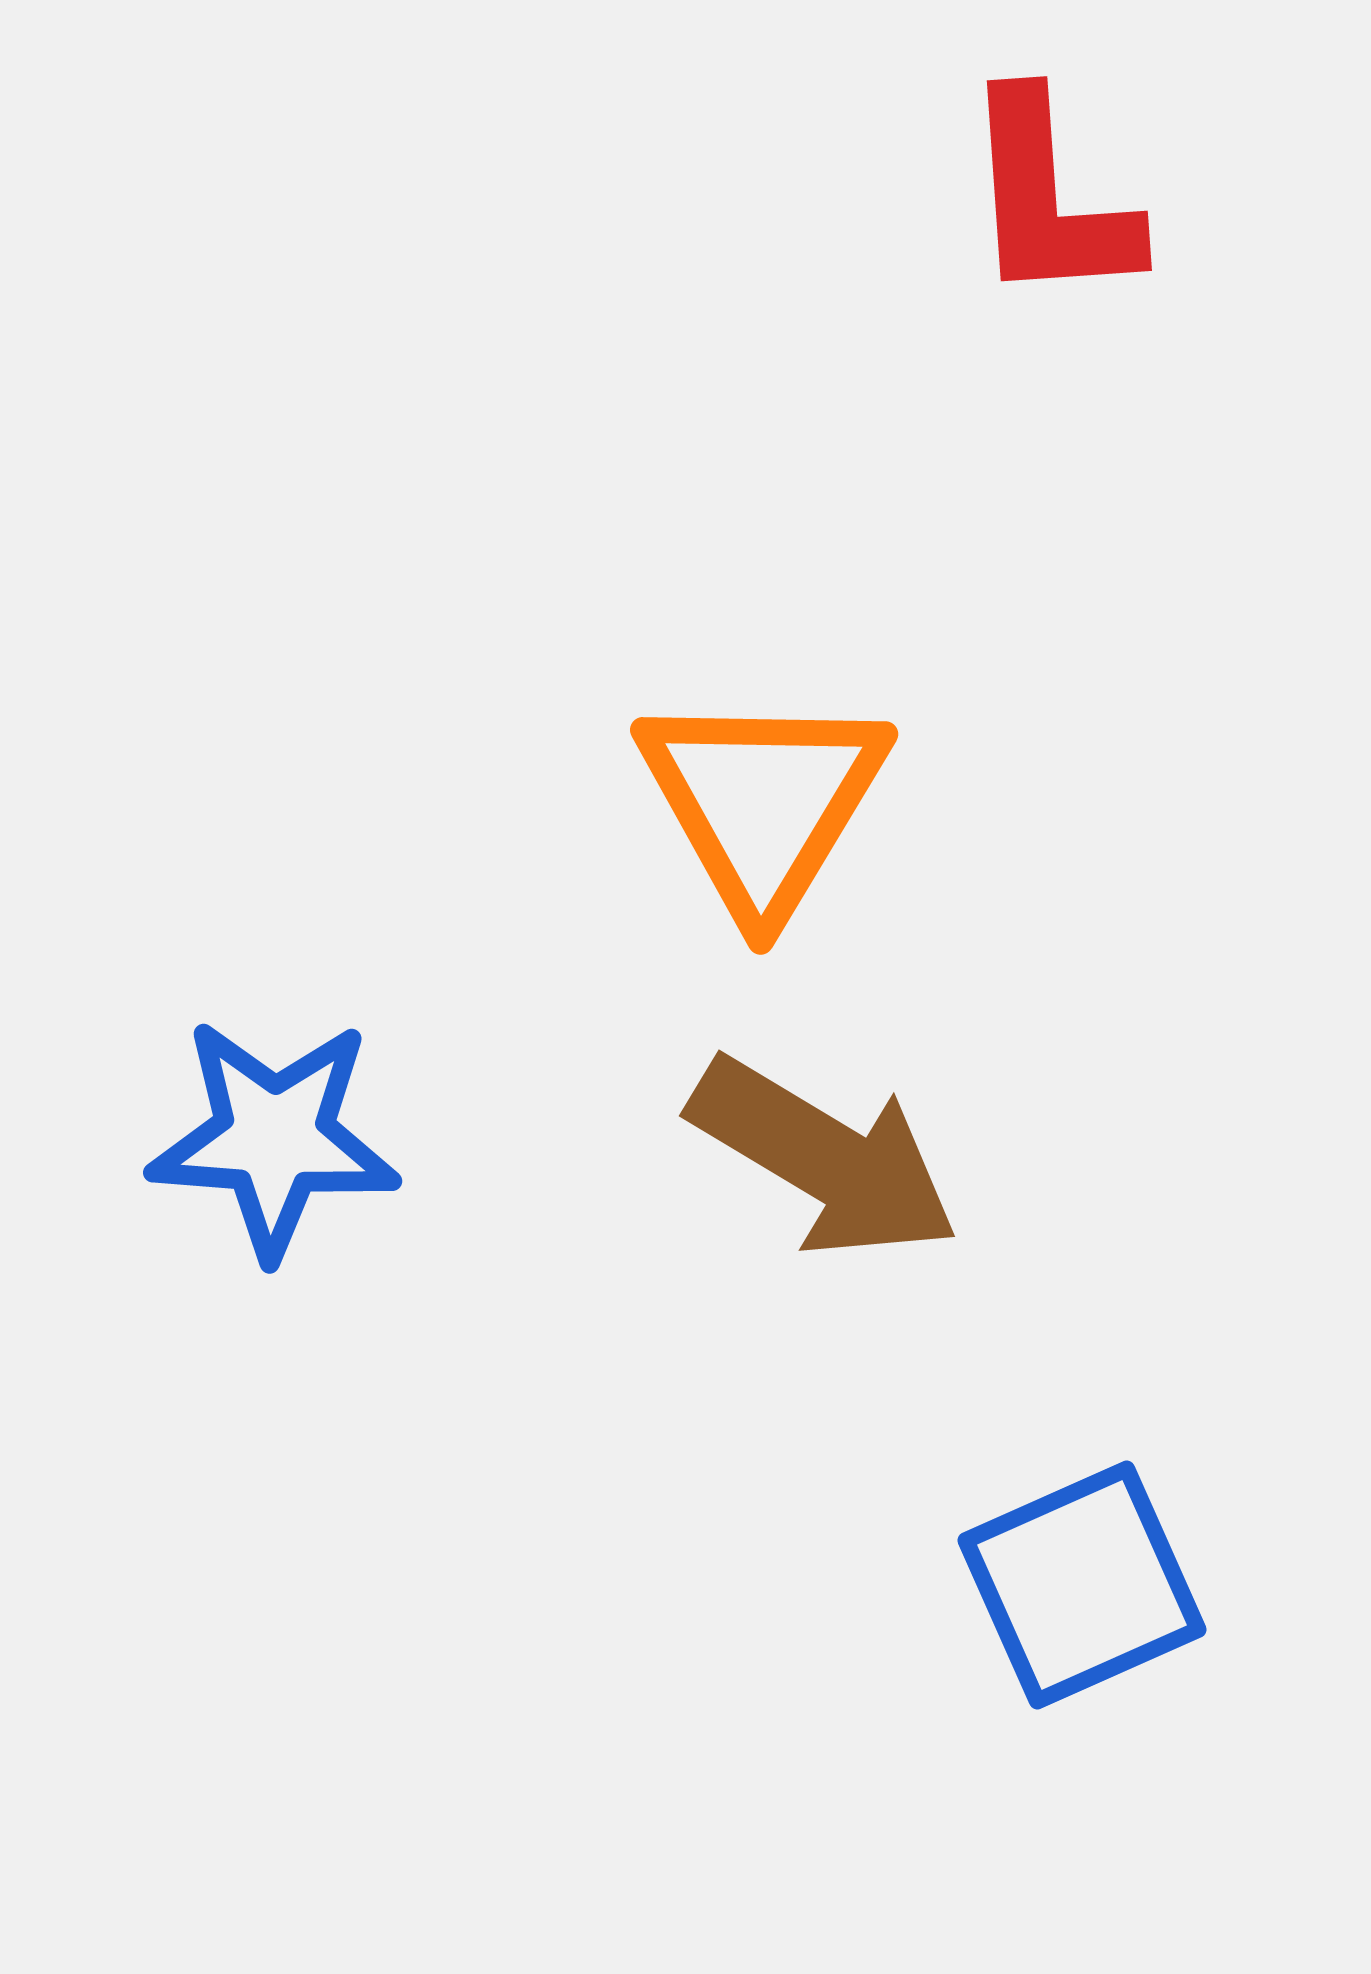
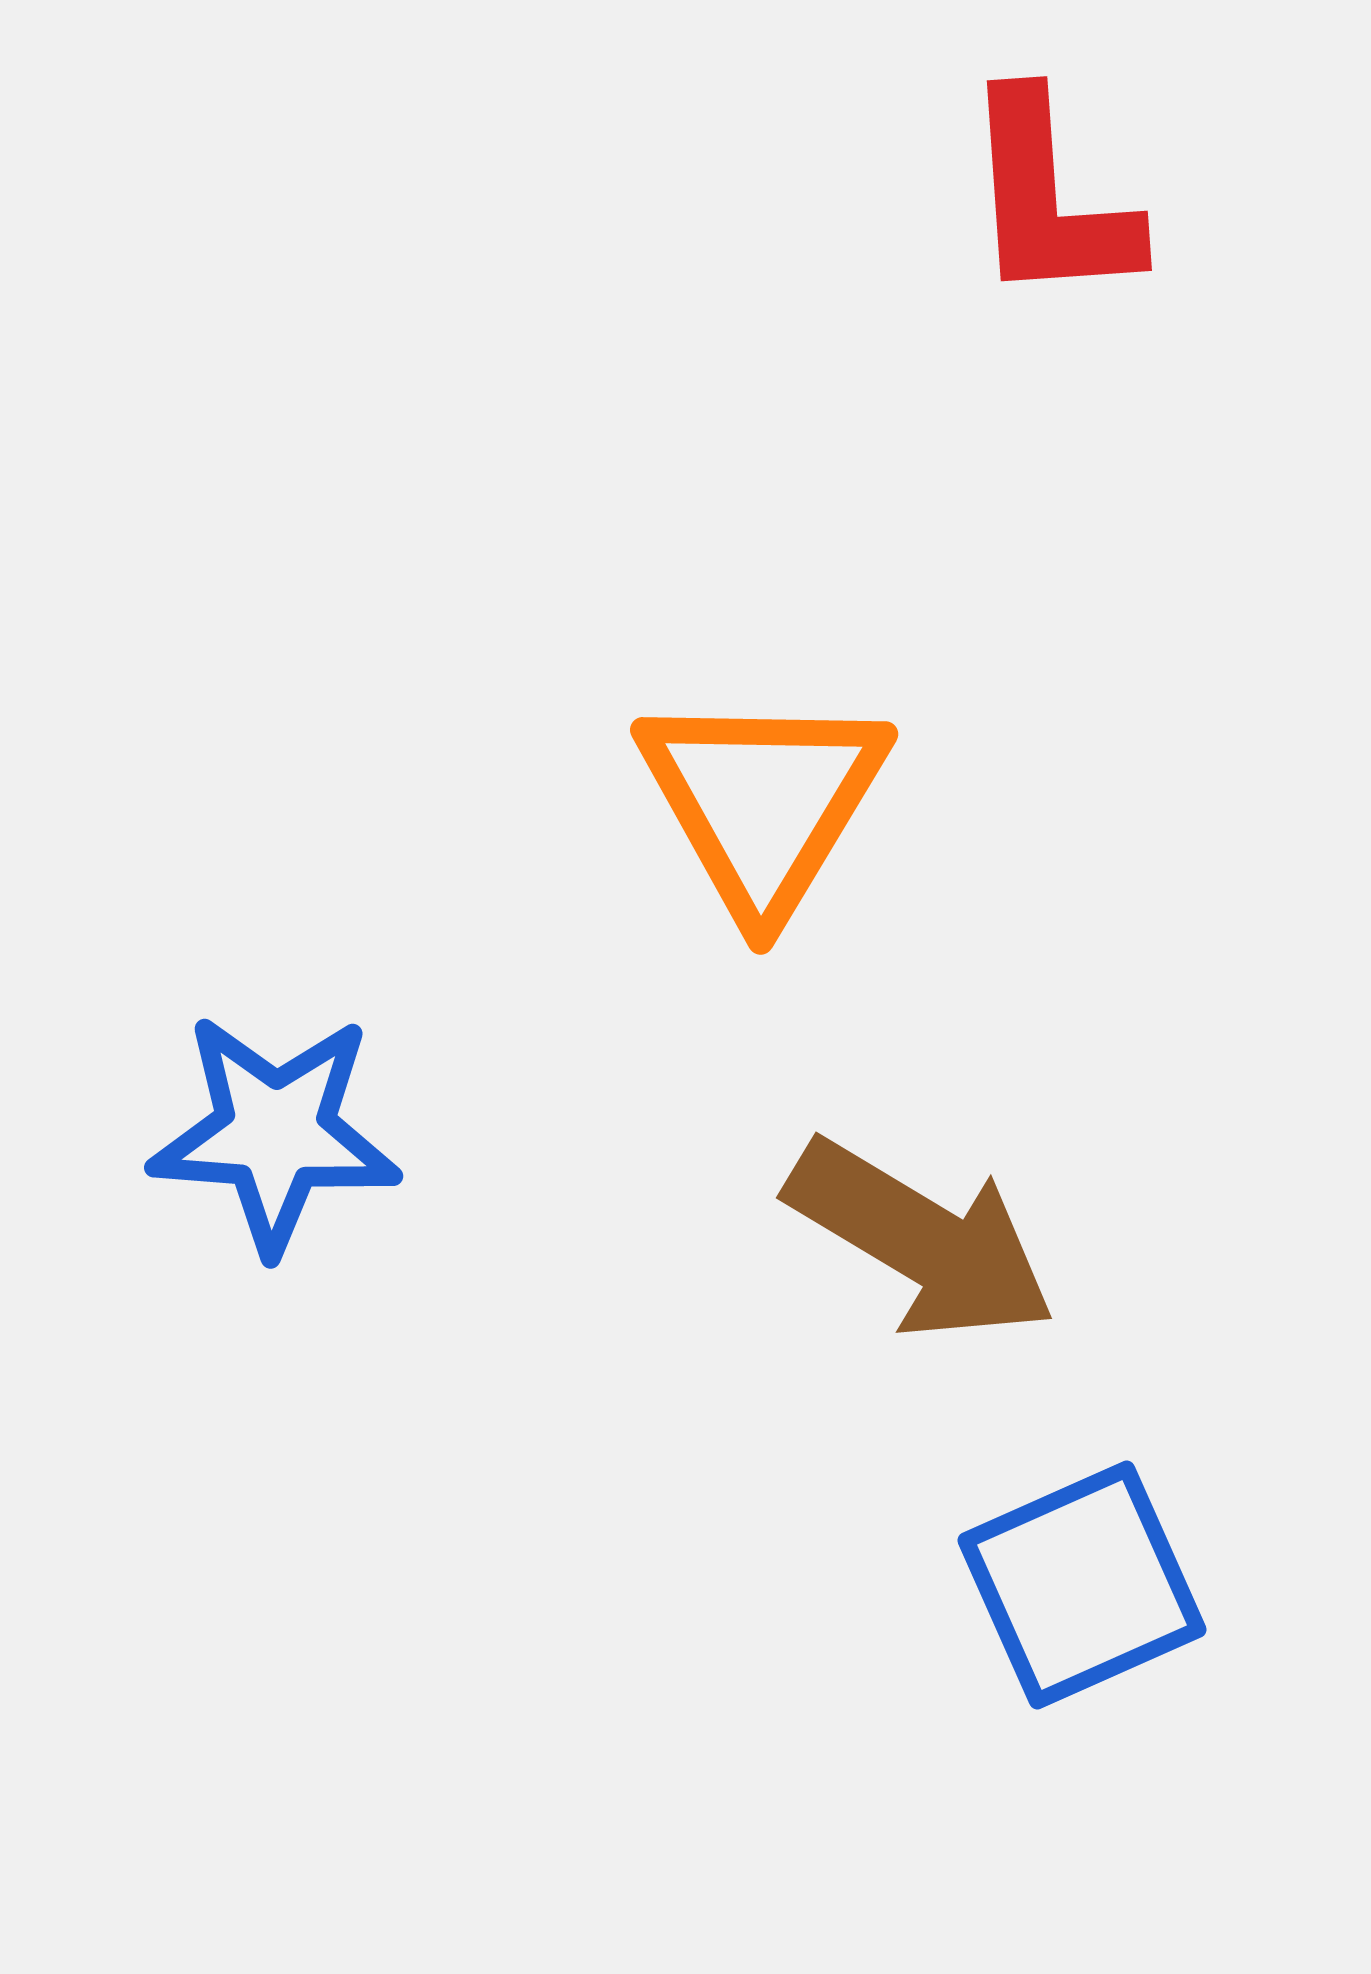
blue star: moved 1 px right, 5 px up
brown arrow: moved 97 px right, 82 px down
